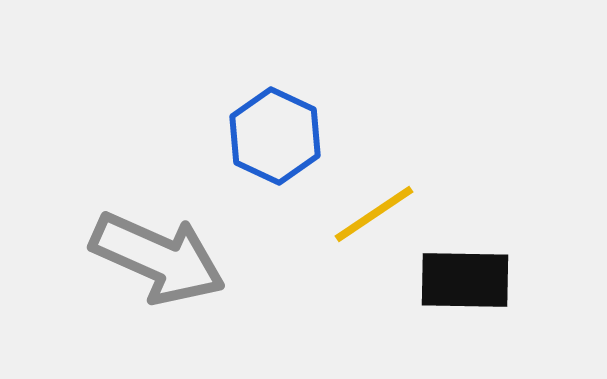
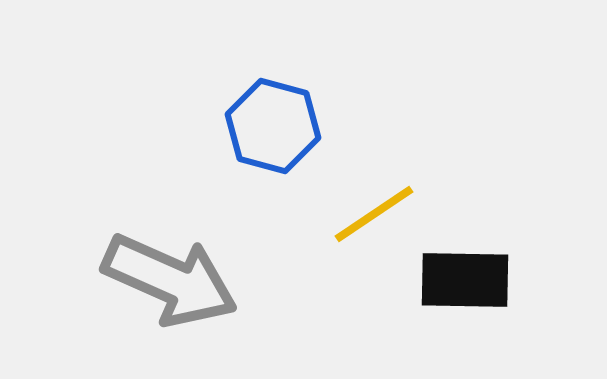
blue hexagon: moved 2 px left, 10 px up; rotated 10 degrees counterclockwise
gray arrow: moved 12 px right, 22 px down
